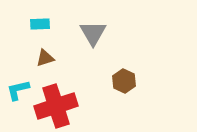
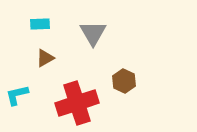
brown triangle: rotated 12 degrees counterclockwise
cyan L-shape: moved 1 px left, 5 px down
red cross: moved 21 px right, 3 px up
